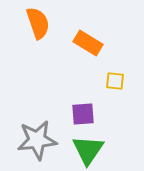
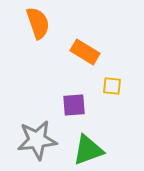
orange rectangle: moved 3 px left, 9 px down
yellow square: moved 3 px left, 5 px down
purple square: moved 9 px left, 9 px up
green triangle: rotated 36 degrees clockwise
